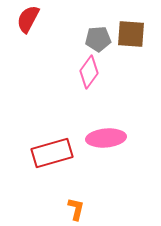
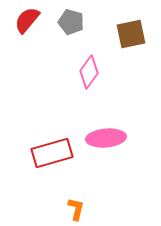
red semicircle: moved 1 px left, 1 px down; rotated 12 degrees clockwise
brown square: rotated 16 degrees counterclockwise
gray pentagon: moved 27 px left, 17 px up; rotated 20 degrees clockwise
